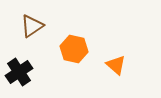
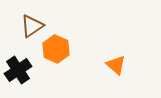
orange hexagon: moved 18 px left; rotated 12 degrees clockwise
black cross: moved 1 px left, 2 px up
